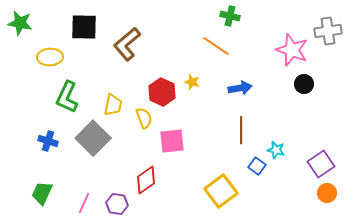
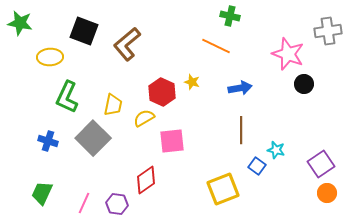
black square: moved 4 px down; rotated 20 degrees clockwise
orange line: rotated 8 degrees counterclockwise
pink star: moved 4 px left, 4 px down
yellow semicircle: rotated 100 degrees counterclockwise
yellow square: moved 2 px right, 2 px up; rotated 16 degrees clockwise
